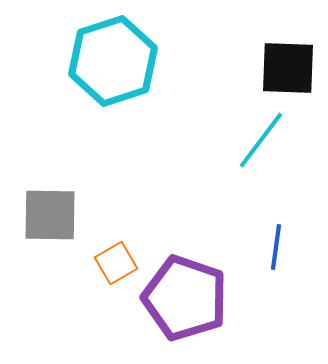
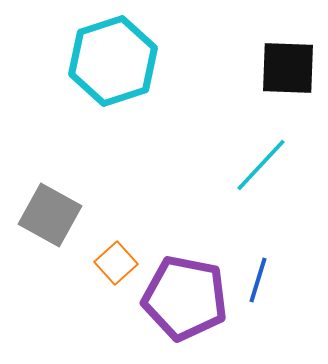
cyan line: moved 25 px down; rotated 6 degrees clockwise
gray square: rotated 28 degrees clockwise
blue line: moved 18 px left, 33 px down; rotated 9 degrees clockwise
orange square: rotated 12 degrees counterclockwise
purple pentagon: rotated 8 degrees counterclockwise
